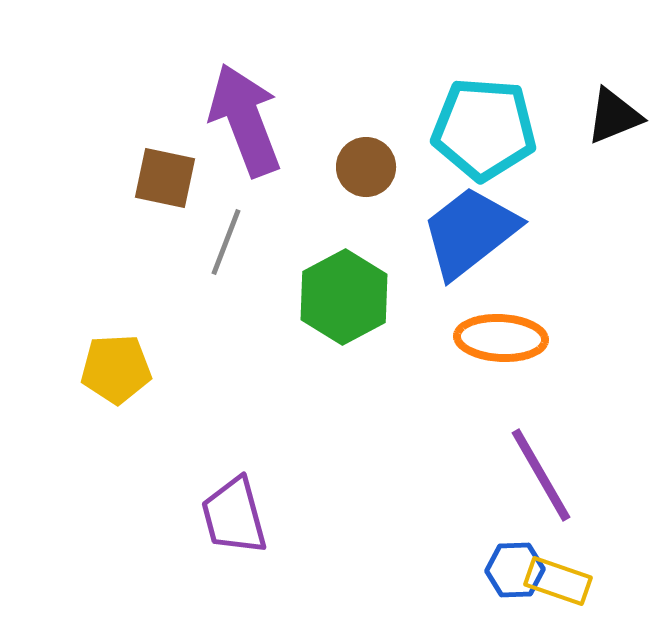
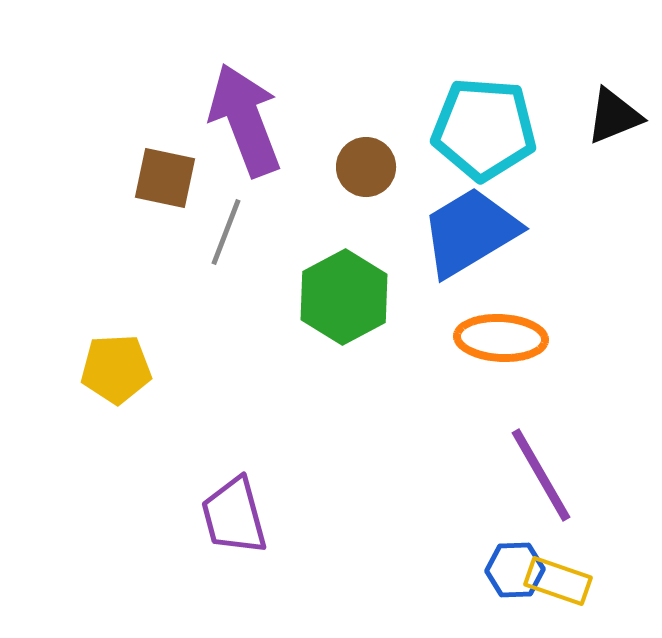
blue trapezoid: rotated 7 degrees clockwise
gray line: moved 10 px up
